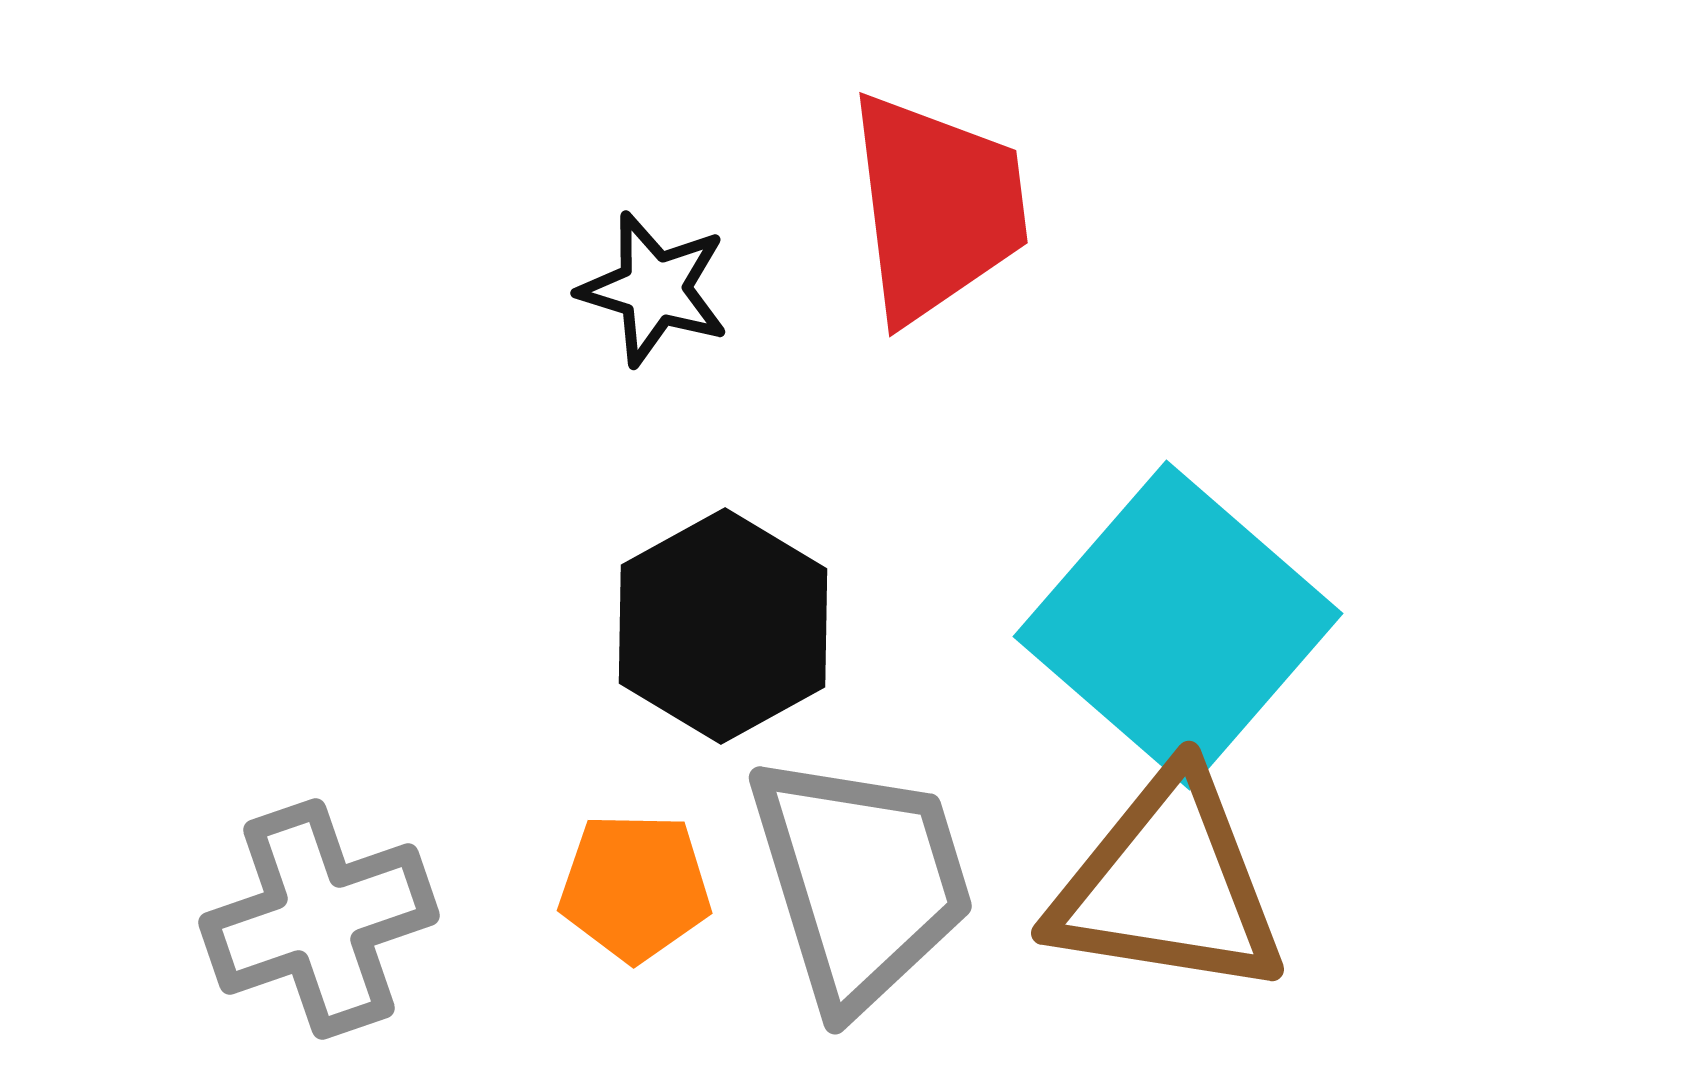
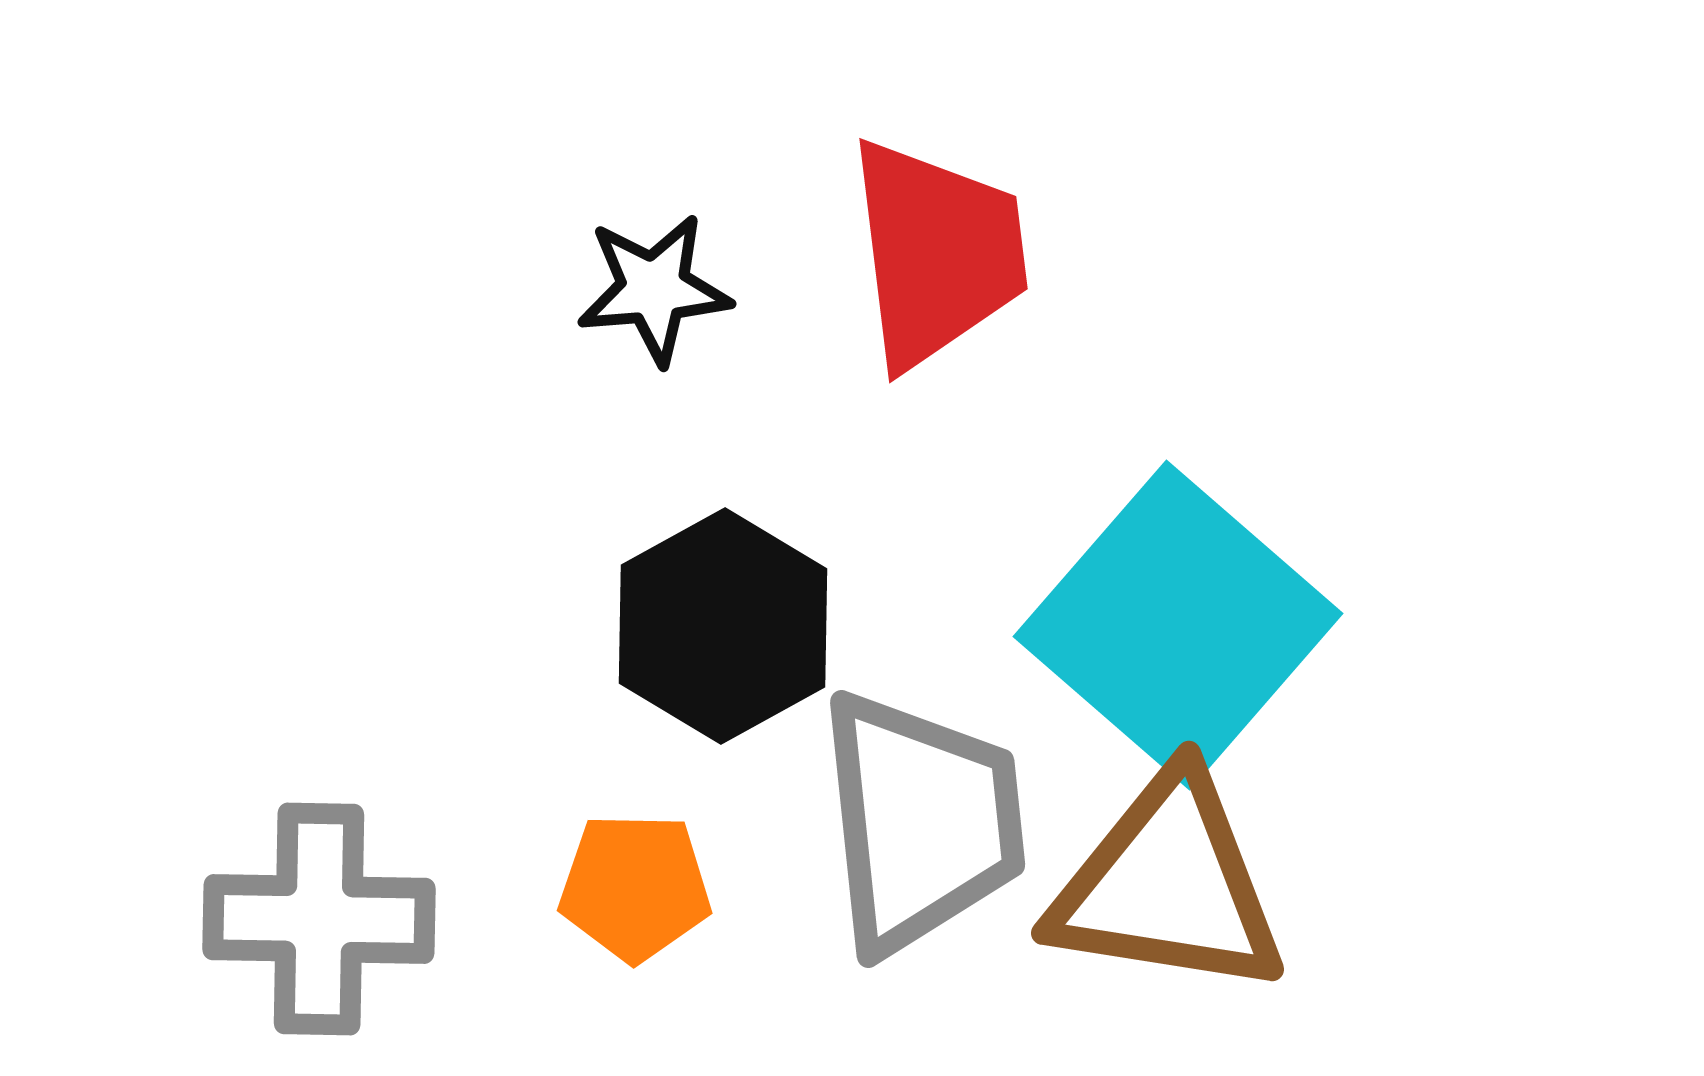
red trapezoid: moved 46 px down
black star: rotated 22 degrees counterclockwise
gray trapezoid: moved 60 px right, 59 px up; rotated 11 degrees clockwise
gray cross: rotated 20 degrees clockwise
